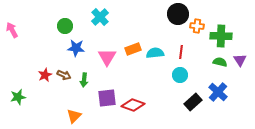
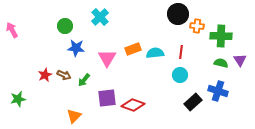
pink triangle: moved 1 px down
green semicircle: moved 1 px right, 1 px down
green arrow: rotated 32 degrees clockwise
blue cross: moved 1 px up; rotated 24 degrees counterclockwise
green star: moved 2 px down
